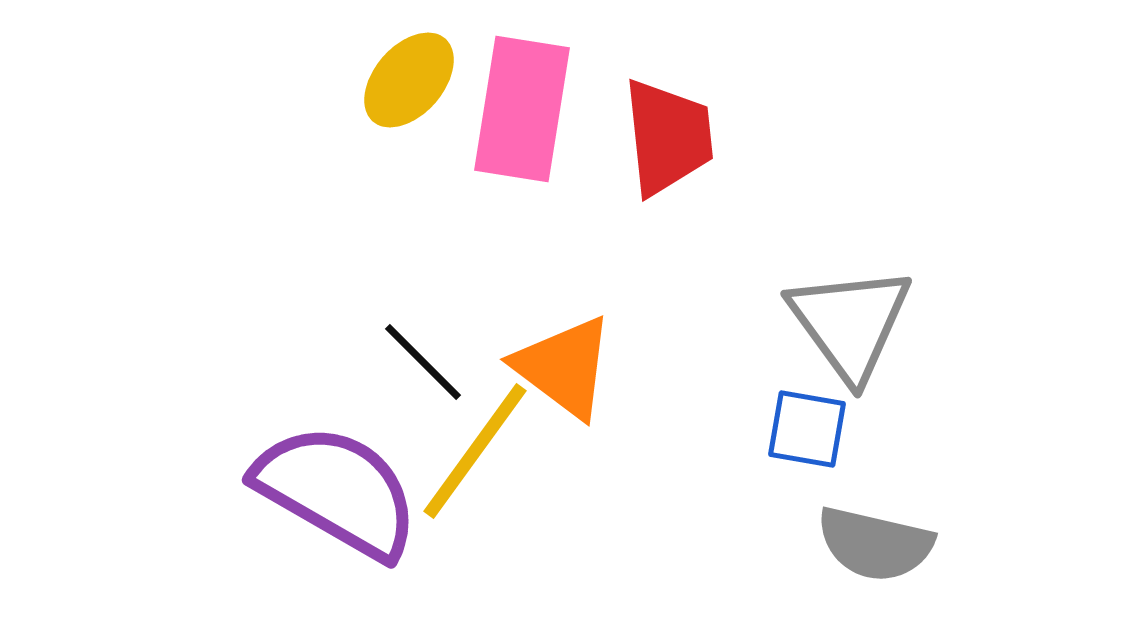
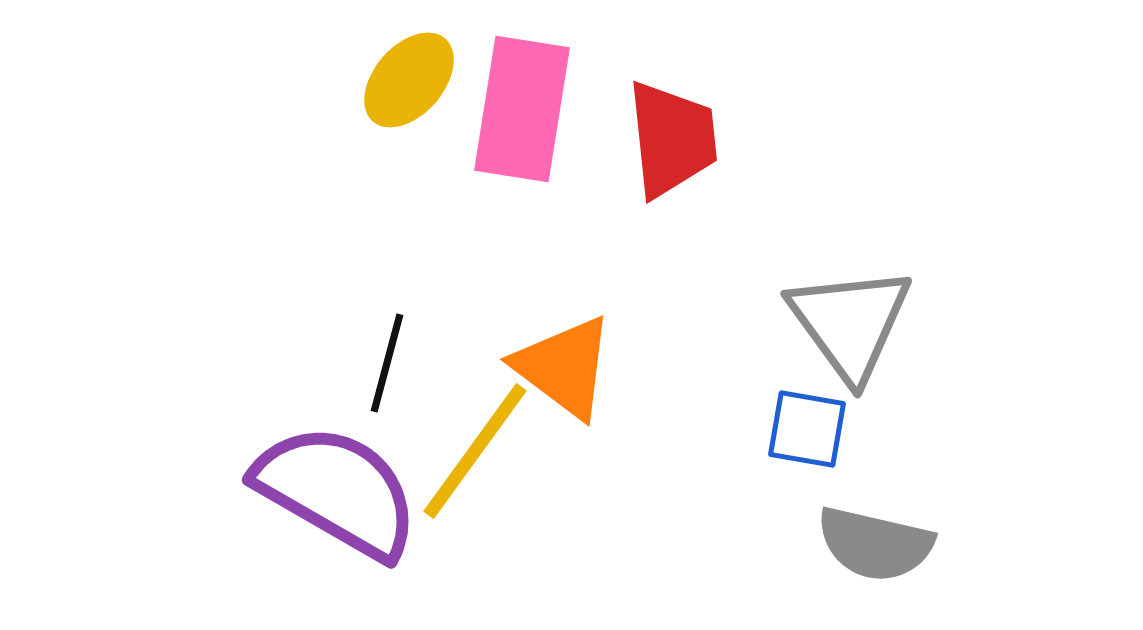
red trapezoid: moved 4 px right, 2 px down
black line: moved 36 px left, 1 px down; rotated 60 degrees clockwise
